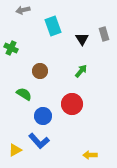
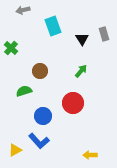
green cross: rotated 16 degrees clockwise
green semicircle: moved 3 px up; rotated 49 degrees counterclockwise
red circle: moved 1 px right, 1 px up
